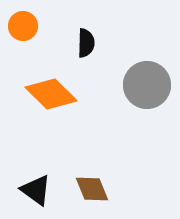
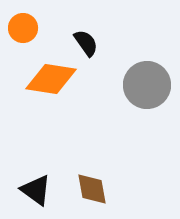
orange circle: moved 2 px down
black semicircle: rotated 36 degrees counterclockwise
orange diamond: moved 15 px up; rotated 36 degrees counterclockwise
brown diamond: rotated 12 degrees clockwise
